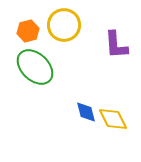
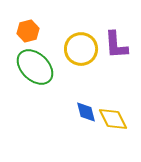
yellow circle: moved 17 px right, 24 px down
